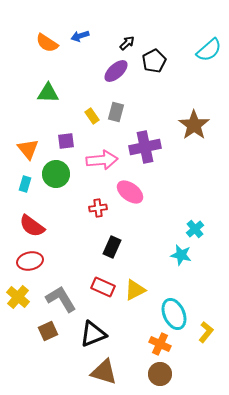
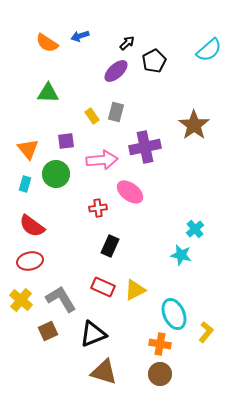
black rectangle: moved 2 px left, 1 px up
yellow cross: moved 3 px right, 3 px down
orange cross: rotated 15 degrees counterclockwise
